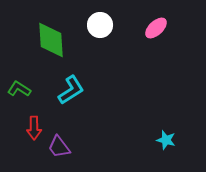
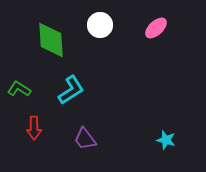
purple trapezoid: moved 26 px right, 8 px up
